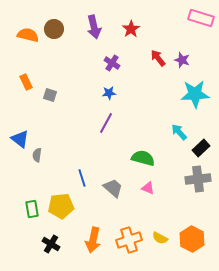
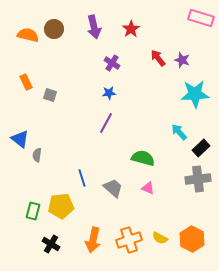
green rectangle: moved 1 px right, 2 px down; rotated 24 degrees clockwise
